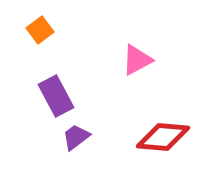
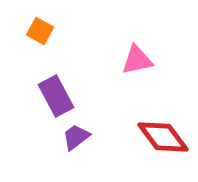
orange square: moved 1 px down; rotated 24 degrees counterclockwise
pink triangle: rotated 16 degrees clockwise
red diamond: rotated 48 degrees clockwise
